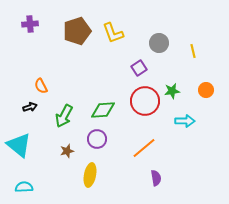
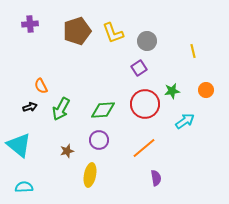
gray circle: moved 12 px left, 2 px up
red circle: moved 3 px down
green arrow: moved 3 px left, 7 px up
cyan arrow: rotated 36 degrees counterclockwise
purple circle: moved 2 px right, 1 px down
